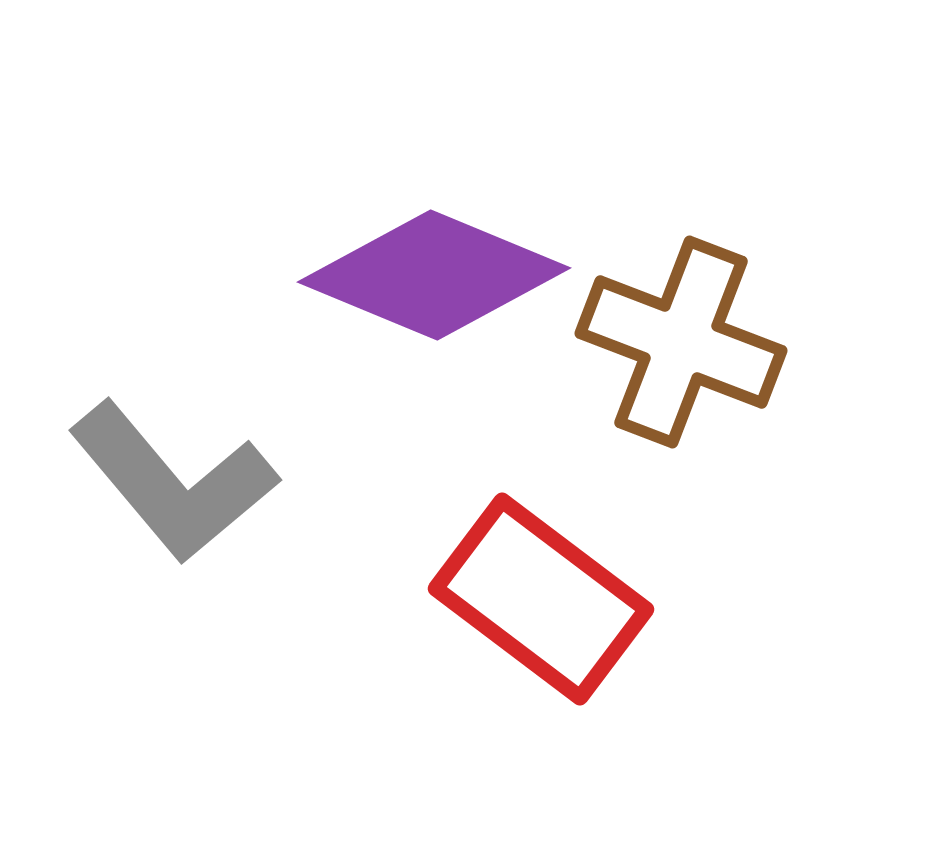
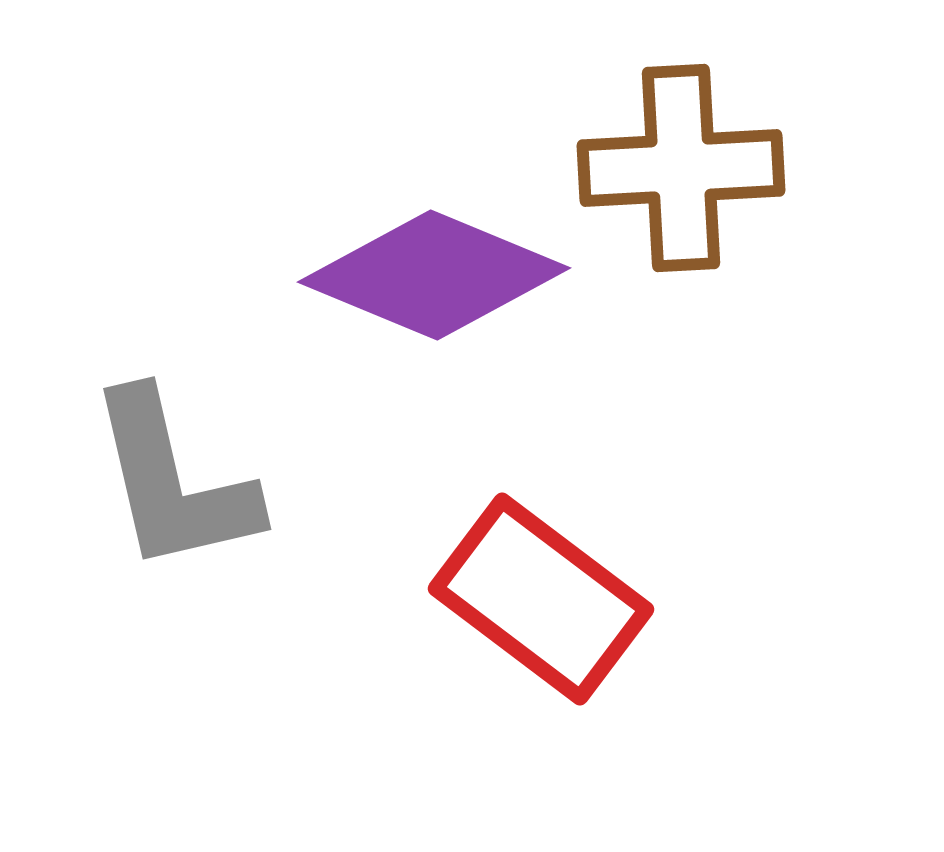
brown cross: moved 174 px up; rotated 24 degrees counterclockwise
gray L-shape: rotated 27 degrees clockwise
